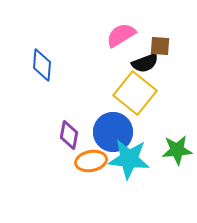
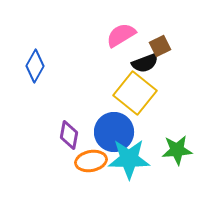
brown square: rotated 30 degrees counterclockwise
blue diamond: moved 7 px left, 1 px down; rotated 24 degrees clockwise
blue circle: moved 1 px right
cyan star: rotated 6 degrees counterclockwise
